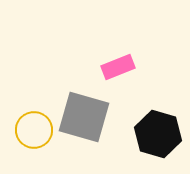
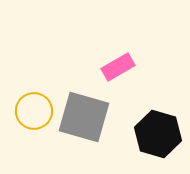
pink rectangle: rotated 8 degrees counterclockwise
yellow circle: moved 19 px up
